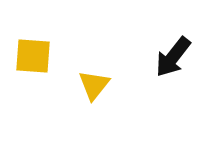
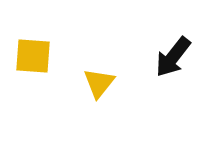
yellow triangle: moved 5 px right, 2 px up
